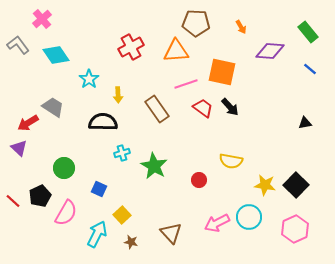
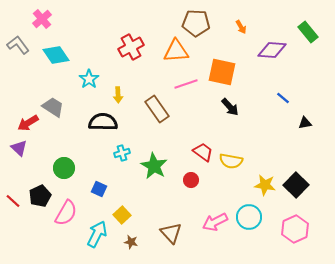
purple diamond: moved 2 px right, 1 px up
blue line: moved 27 px left, 29 px down
red trapezoid: moved 44 px down
red circle: moved 8 px left
pink arrow: moved 2 px left, 1 px up
